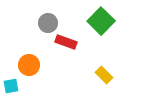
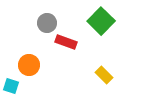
gray circle: moved 1 px left
cyan square: rotated 28 degrees clockwise
